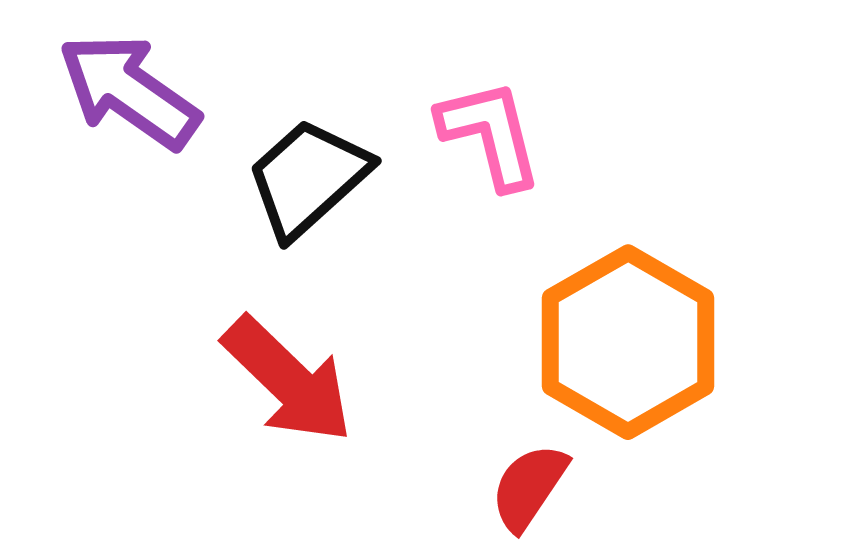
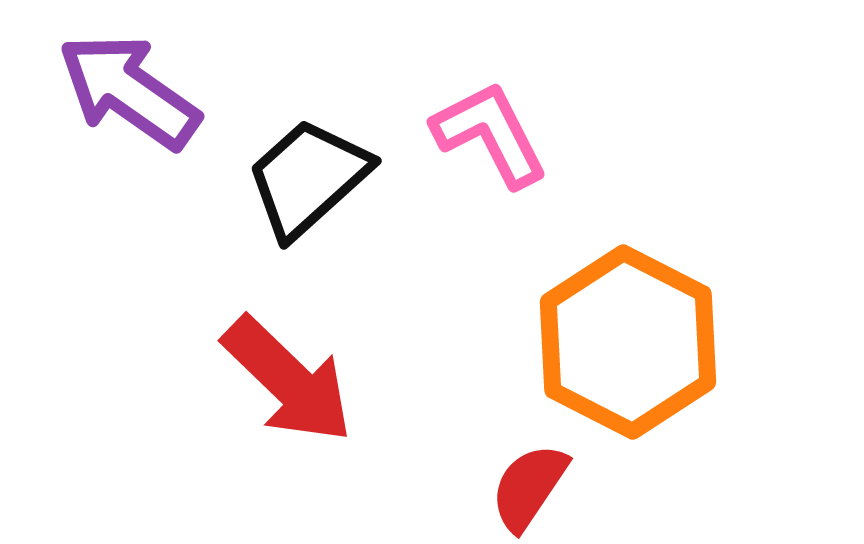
pink L-shape: rotated 13 degrees counterclockwise
orange hexagon: rotated 3 degrees counterclockwise
